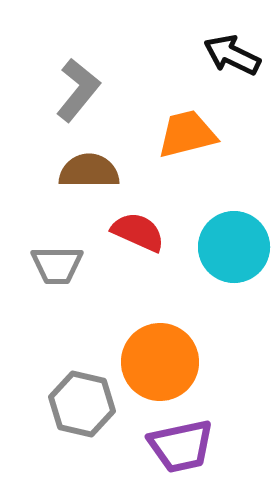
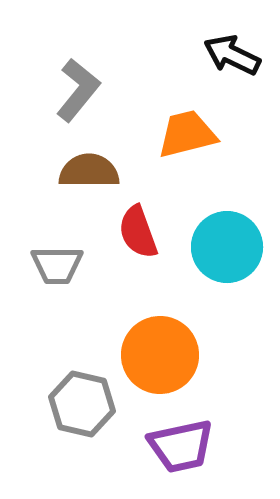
red semicircle: rotated 134 degrees counterclockwise
cyan circle: moved 7 px left
orange circle: moved 7 px up
